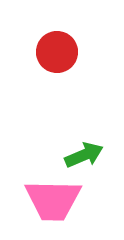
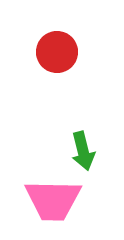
green arrow: moved 1 px left, 4 px up; rotated 99 degrees clockwise
